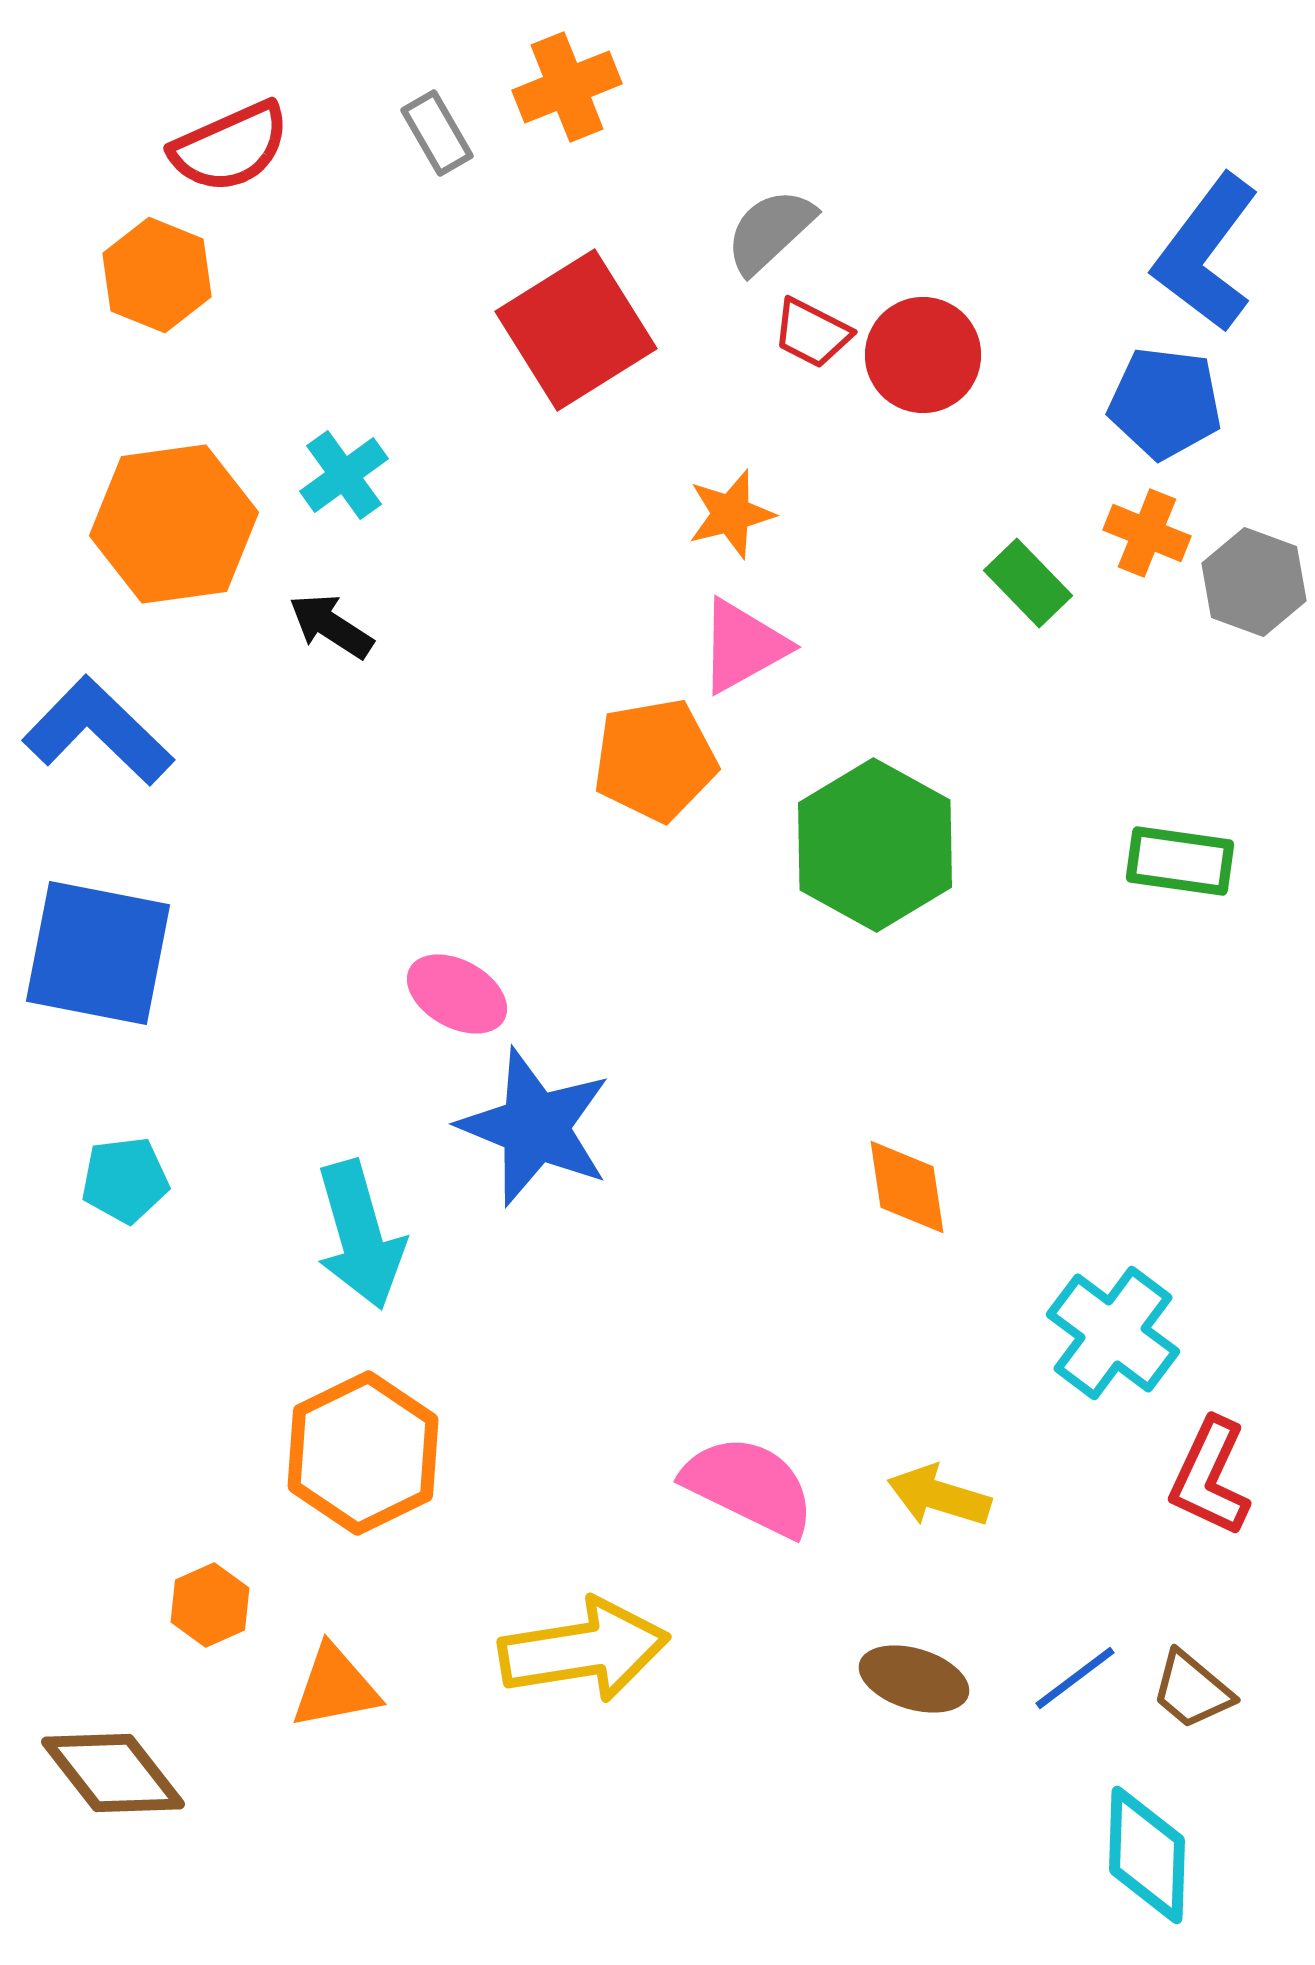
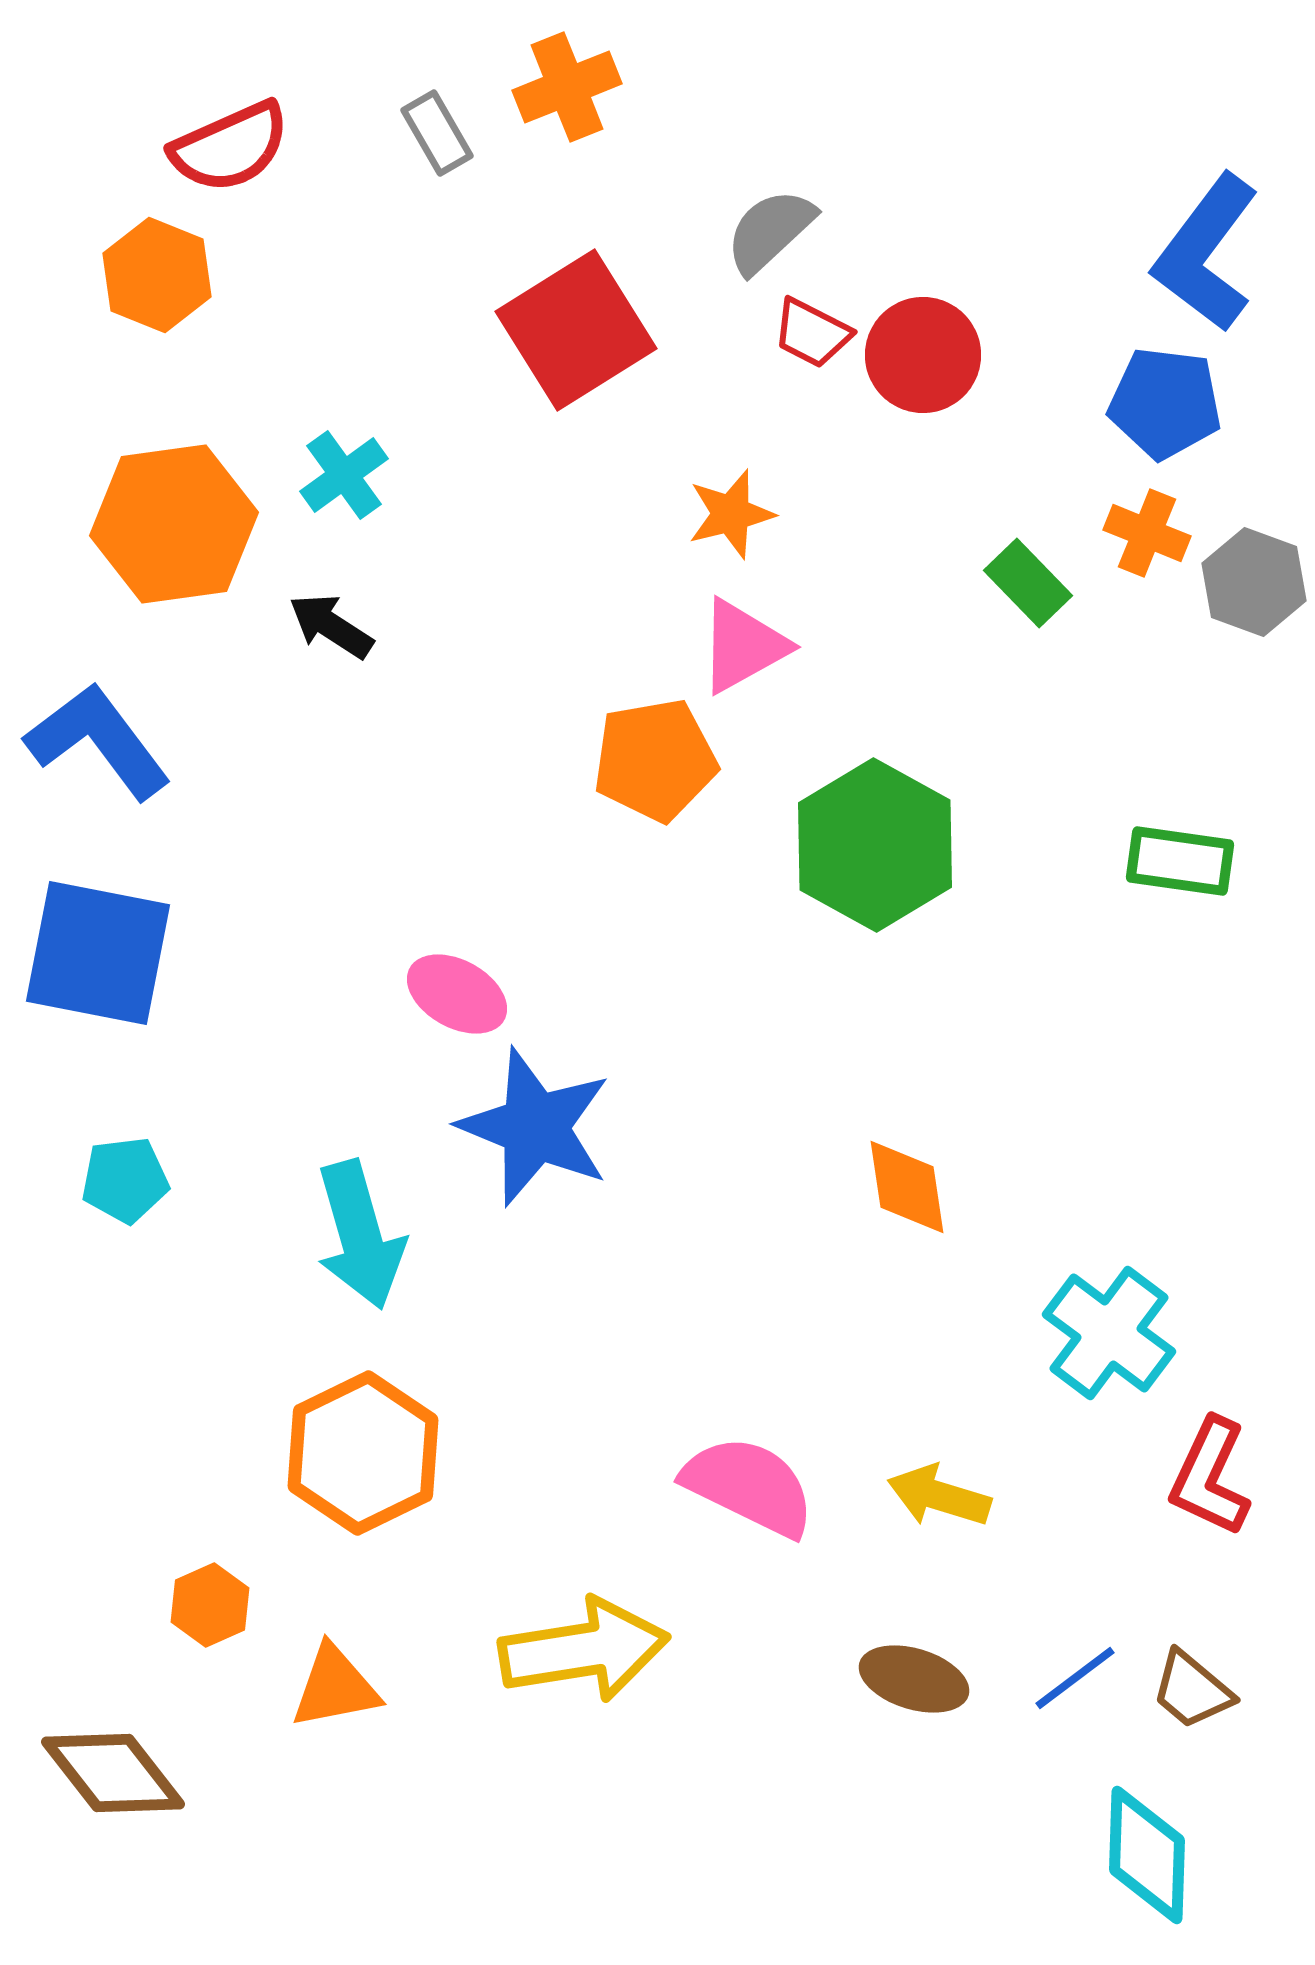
blue L-shape at (98, 731): moved 10 px down; rotated 9 degrees clockwise
cyan cross at (1113, 1333): moved 4 px left
